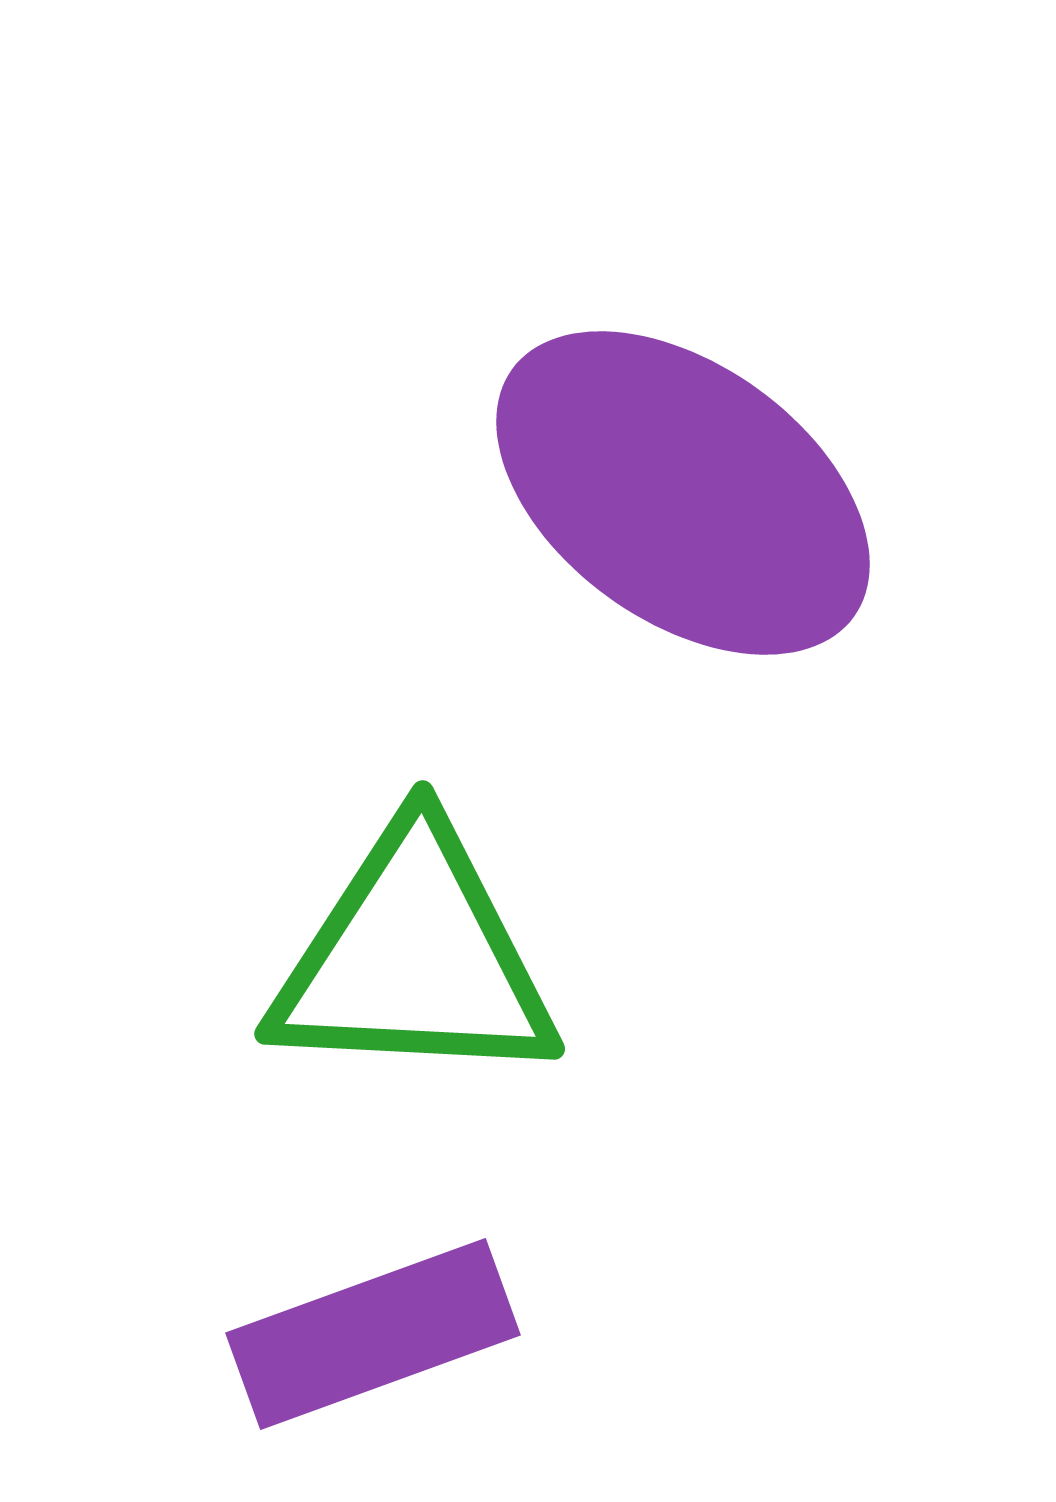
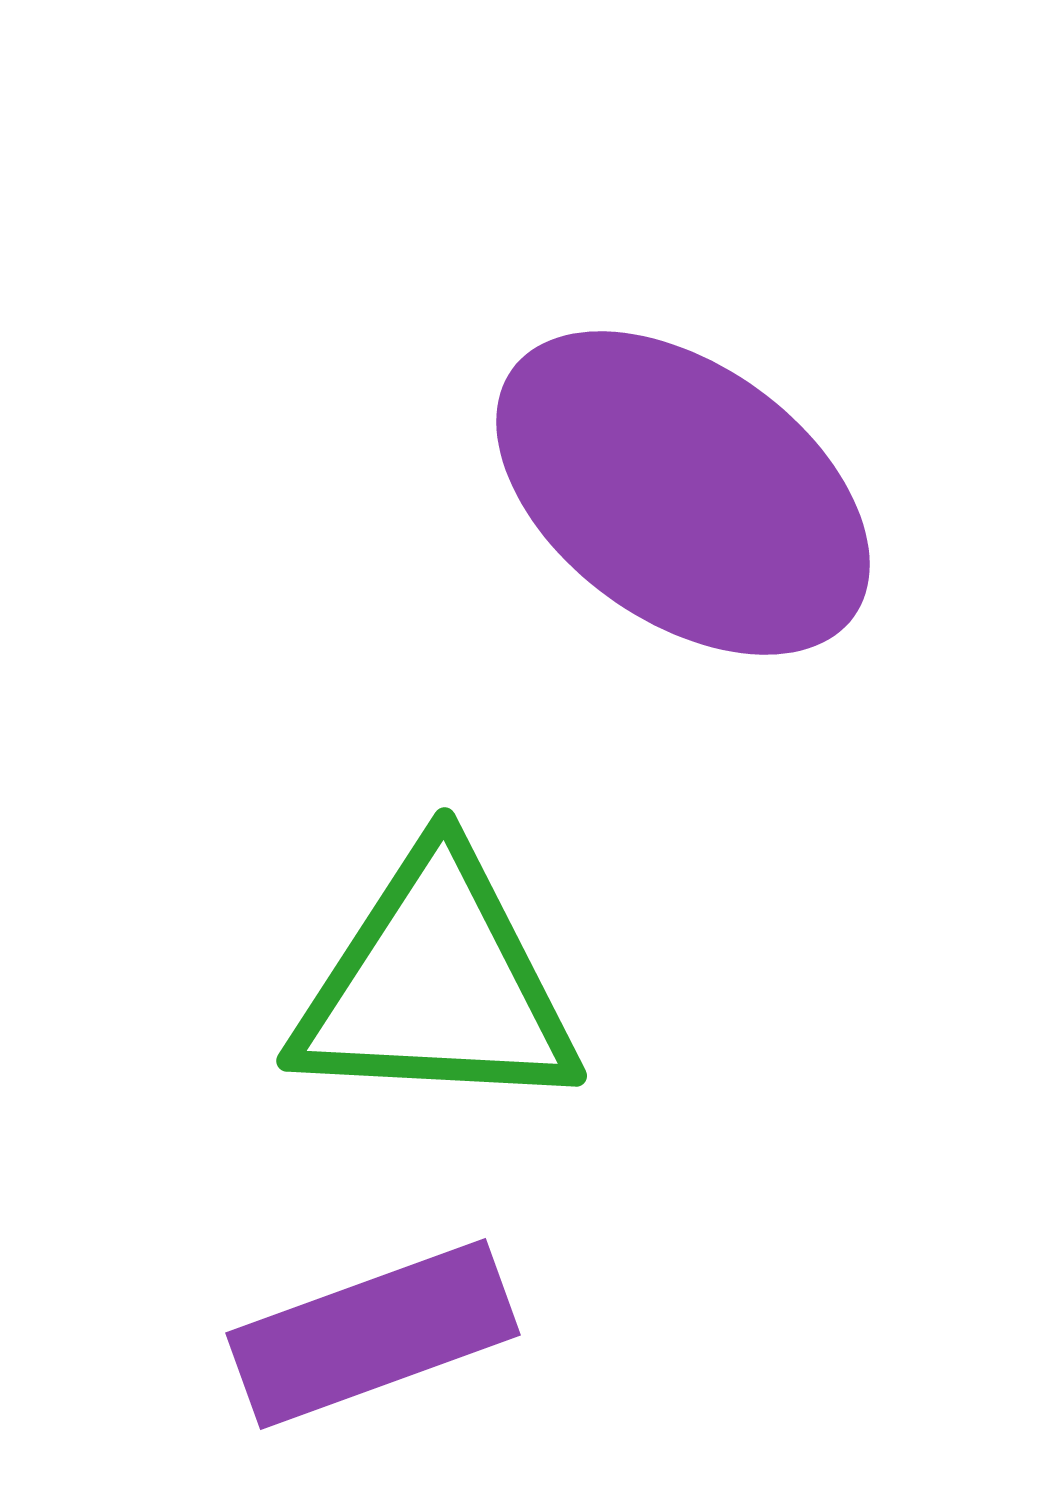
green triangle: moved 22 px right, 27 px down
